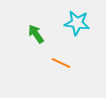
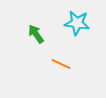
orange line: moved 1 px down
